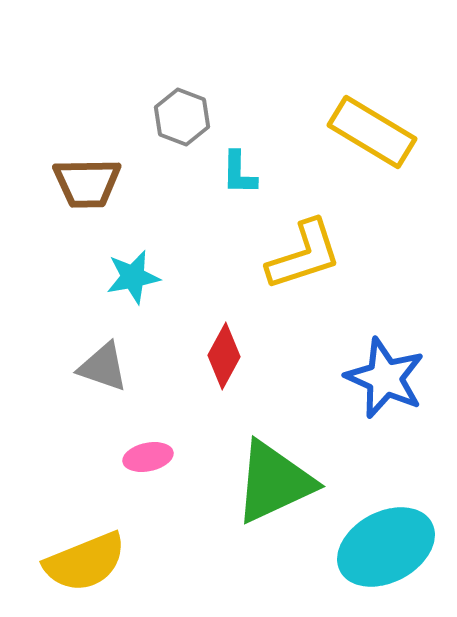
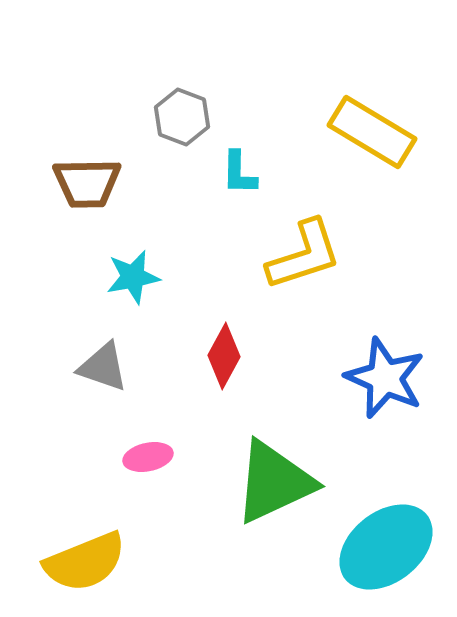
cyan ellipse: rotated 10 degrees counterclockwise
